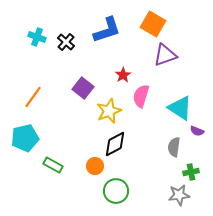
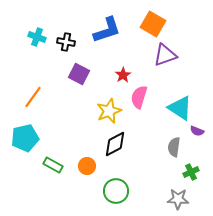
black cross: rotated 30 degrees counterclockwise
purple square: moved 4 px left, 14 px up; rotated 10 degrees counterclockwise
pink semicircle: moved 2 px left, 1 px down
orange circle: moved 8 px left
green cross: rotated 14 degrees counterclockwise
gray star: moved 1 px left, 4 px down; rotated 10 degrees clockwise
